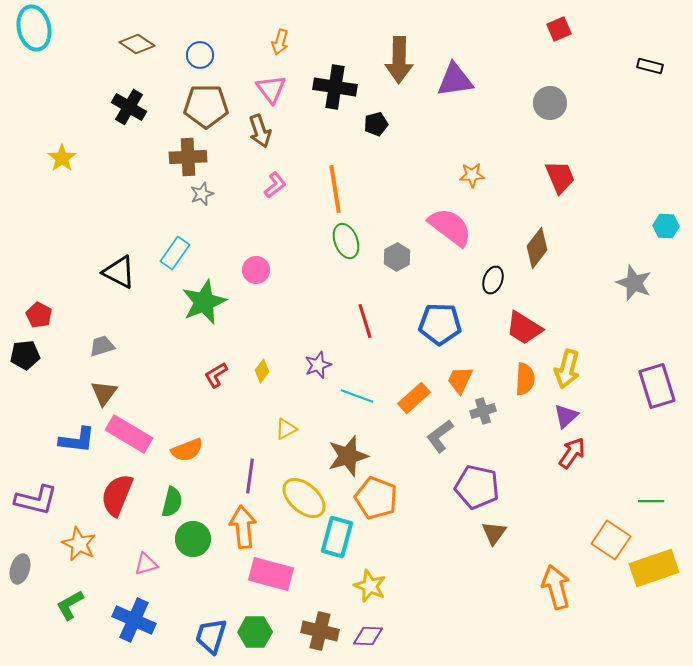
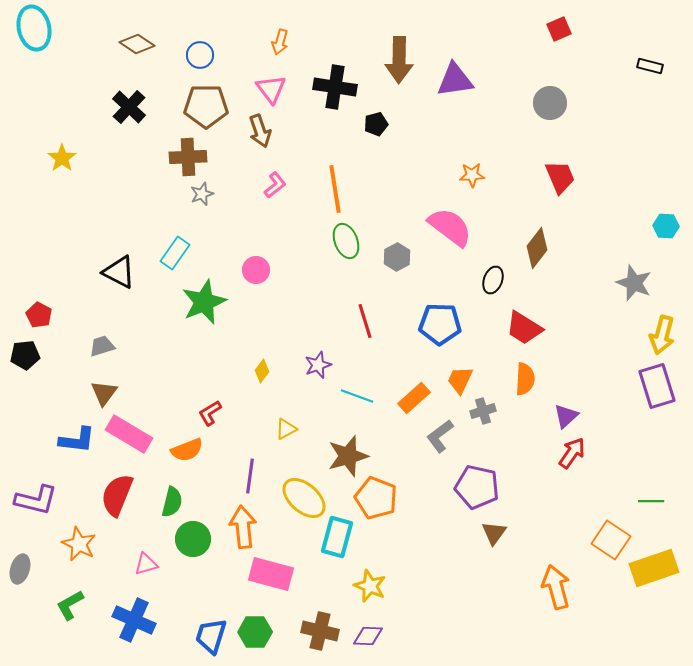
black cross at (129, 107): rotated 12 degrees clockwise
yellow arrow at (567, 369): moved 95 px right, 34 px up
red L-shape at (216, 375): moved 6 px left, 38 px down
